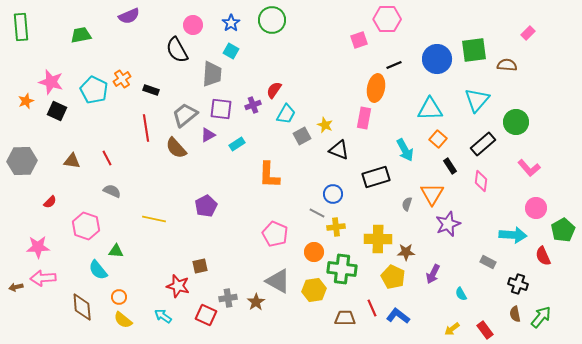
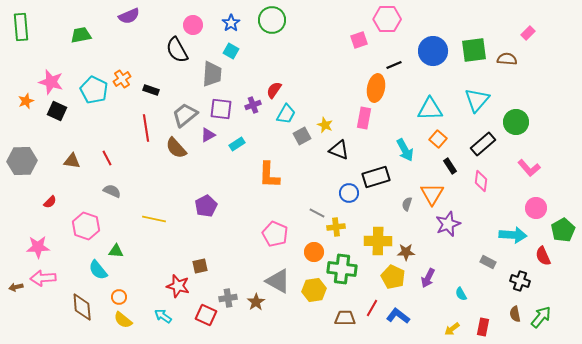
blue circle at (437, 59): moved 4 px left, 8 px up
brown semicircle at (507, 65): moved 6 px up
blue circle at (333, 194): moved 16 px right, 1 px up
yellow cross at (378, 239): moved 2 px down
purple arrow at (433, 274): moved 5 px left, 4 px down
black cross at (518, 284): moved 2 px right, 3 px up
red line at (372, 308): rotated 54 degrees clockwise
red rectangle at (485, 330): moved 2 px left, 3 px up; rotated 48 degrees clockwise
